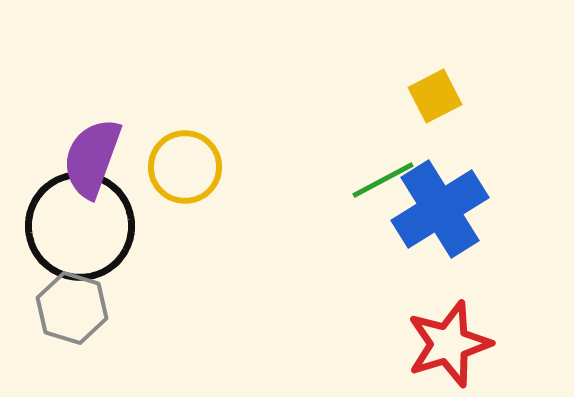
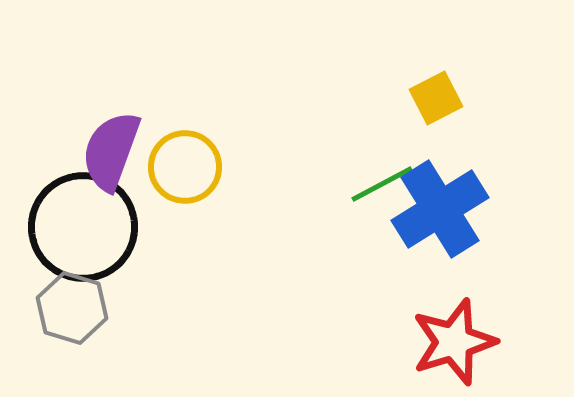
yellow square: moved 1 px right, 2 px down
purple semicircle: moved 19 px right, 7 px up
green line: moved 1 px left, 4 px down
black circle: moved 3 px right, 1 px down
red star: moved 5 px right, 2 px up
